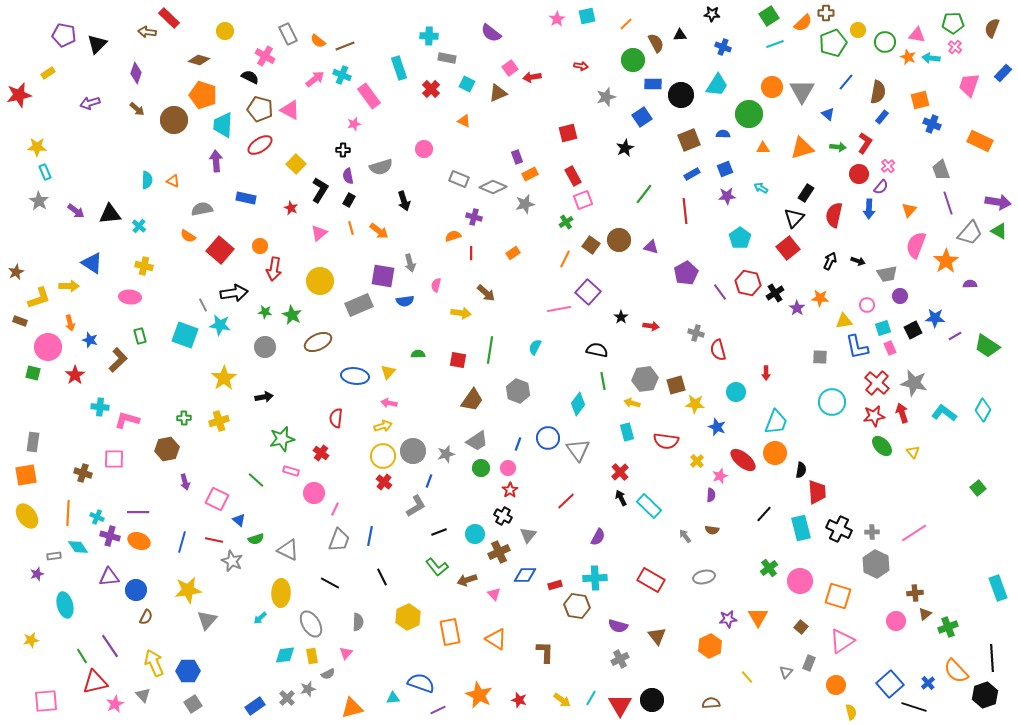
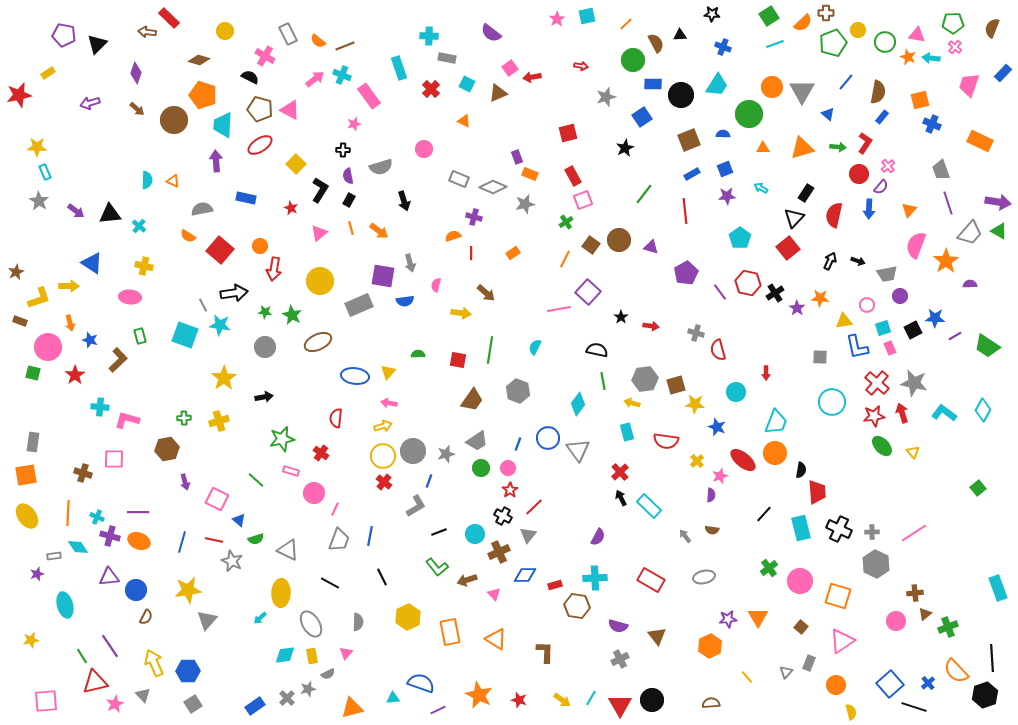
orange rectangle at (530, 174): rotated 49 degrees clockwise
red line at (566, 501): moved 32 px left, 6 px down
